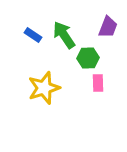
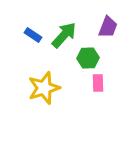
green arrow: rotated 76 degrees clockwise
